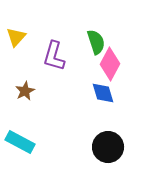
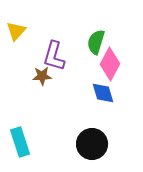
yellow triangle: moved 6 px up
green semicircle: rotated 145 degrees counterclockwise
brown star: moved 17 px right, 15 px up; rotated 24 degrees clockwise
cyan rectangle: rotated 44 degrees clockwise
black circle: moved 16 px left, 3 px up
